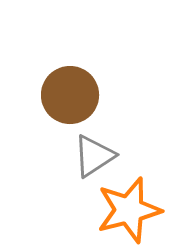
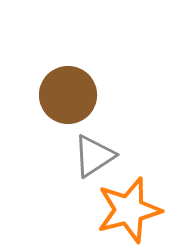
brown circle: moved 2 px left
